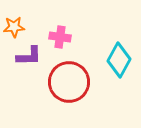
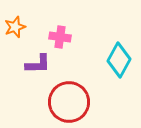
orange star: moved 1 px right; rotated 15 degrees counterclockwise
purple L-shape: moved 9 px right, 8 px down
red circle: moved 20 px down
